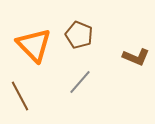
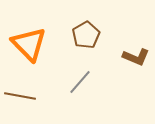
brown pentagon: moved 7 px right; rotated 20 degrees clockwise
orange triangle: moved 5 px left, 1 px up
brown line: rotated 52 degrees counterclockwise
